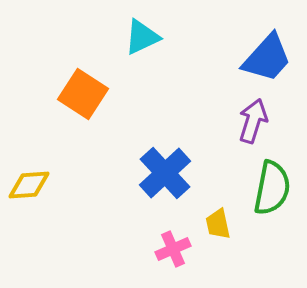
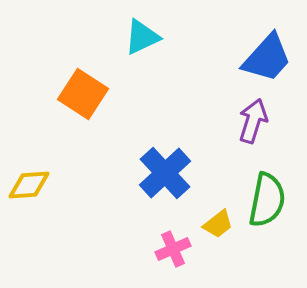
green semicircle: moved 5 px left, 12 px down
yellow trapezoid: rotated 116 degrees counterclockwise
